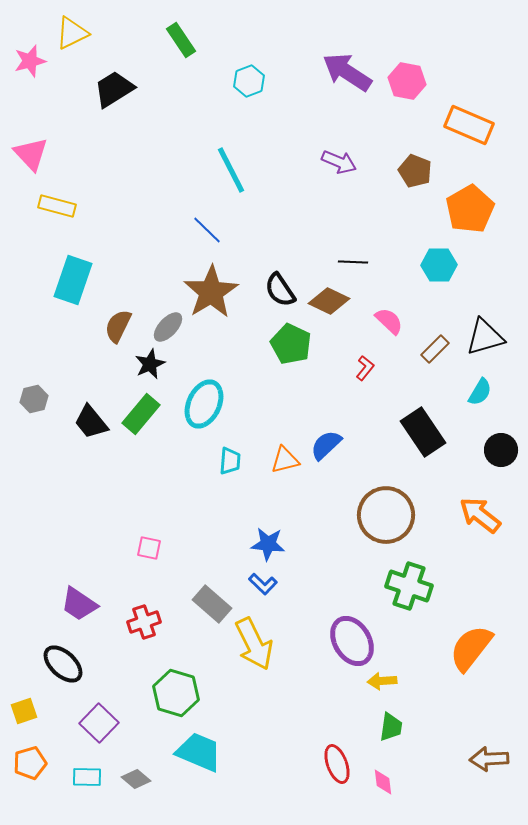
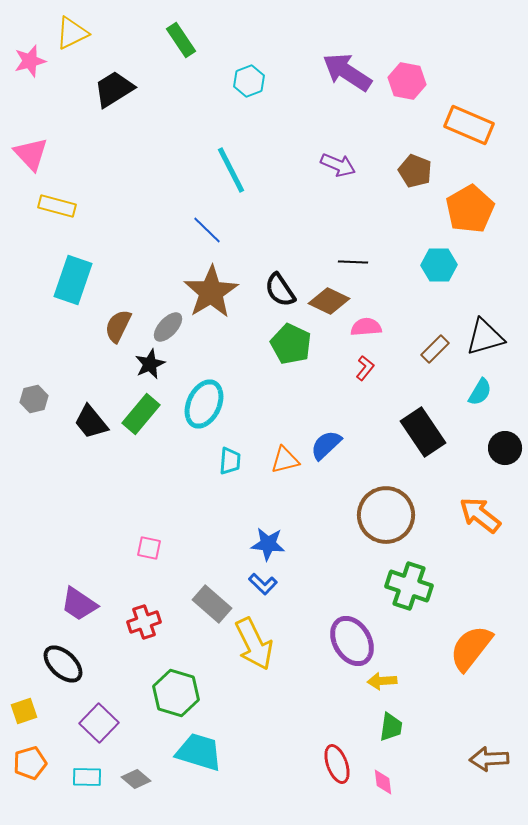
purple arrow at (339, 162): moved 1 px left, 3 px down
pink semicircle at (389, 321): moved 23 px left, 6 px down; rotated 48 degrees counterclockwise
black circle at (501, 450): moved 4 px right, 2 px up
cyan trapezoid at (199, 752): rotated 6 degrees counterclockwise
